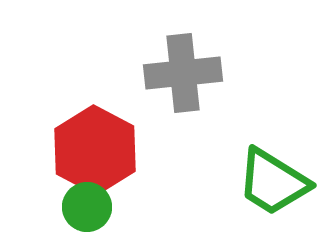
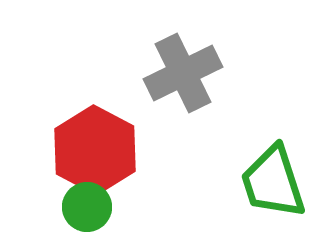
gray cross: rotated 20 degrees counterclockwise
green trapezoid: rotated 40 degrees clockwise
